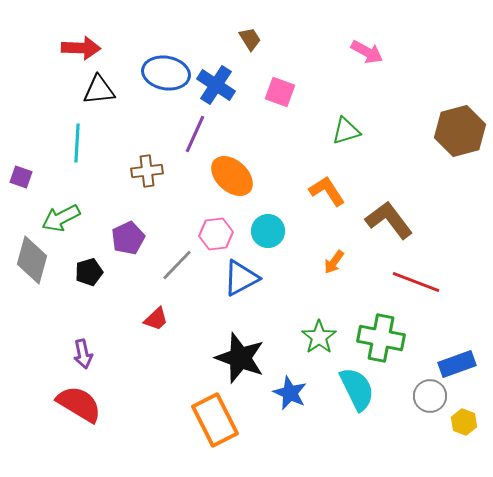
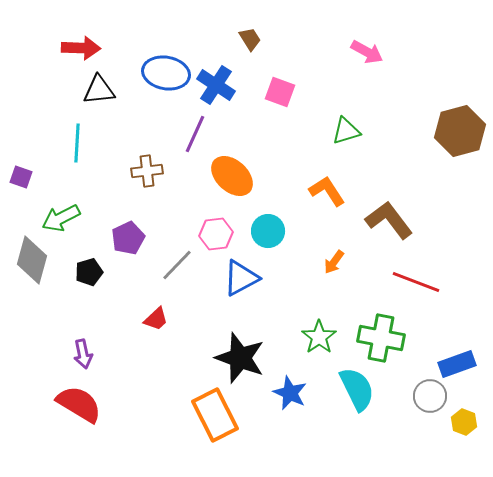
orange rectangle: moved 5 px up
